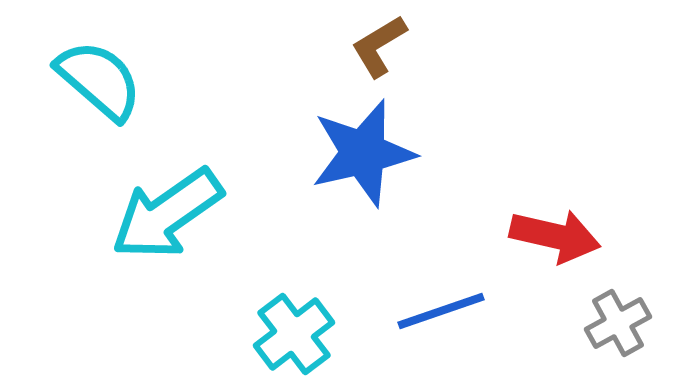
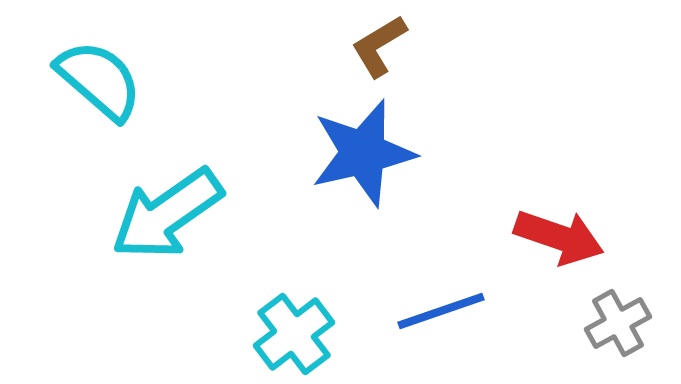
red arrow: moved 4 px right, 1 px down; rotated 6 degrees clockwise
